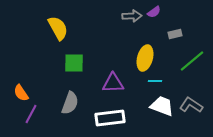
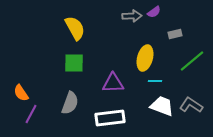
yellow semicircle: moved 17 px right
